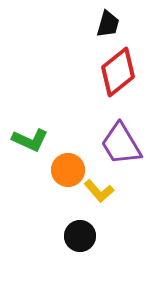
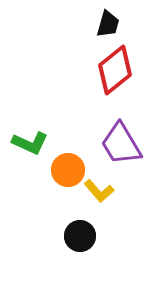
red diamond: moved 3 px left, 2 px up
green L-shape: moved 3 px down
